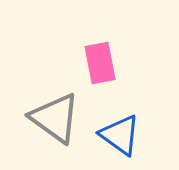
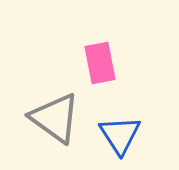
blue triangle: rotated 21 degrees clockwise
